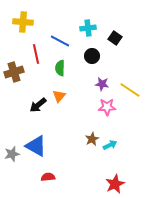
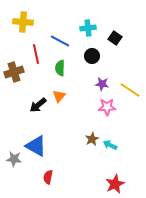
cyan arrow: rotated 128 degrees counterclockwise
gray star: moved 2 px right, 5 px down; rotated 21 degrees clockwise
red semicircle: rotated 72 degrees counterclockwise
